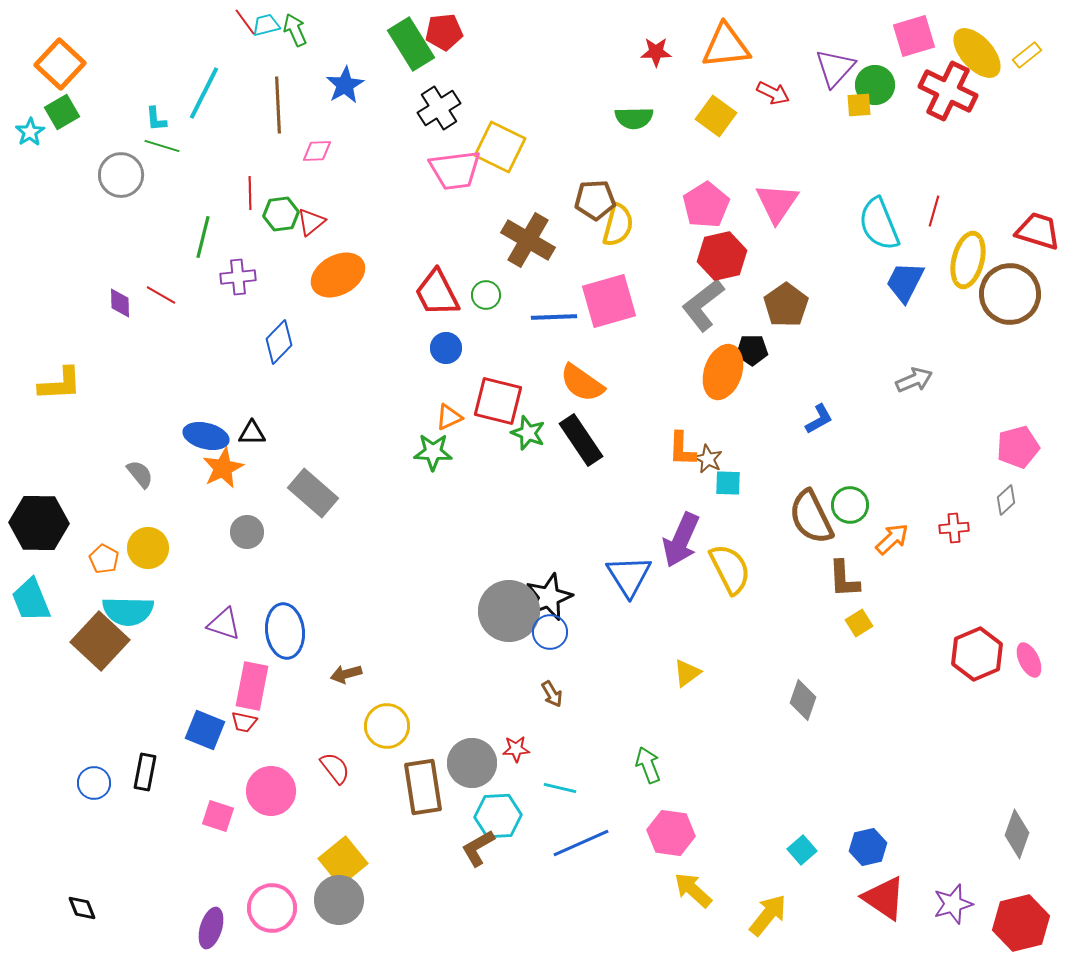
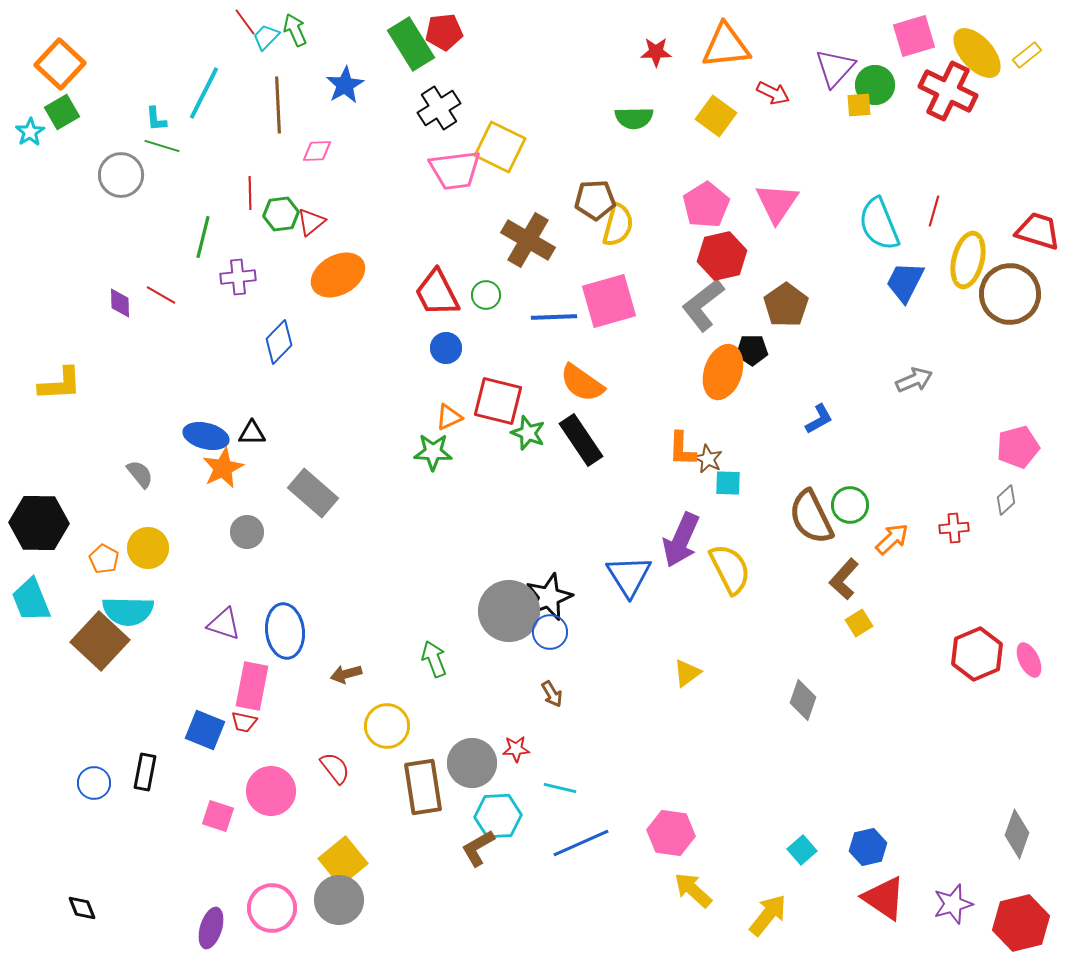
cyan trapezoid at (266, 25): moved 12 px down; rotated 32 degrees counterclockwise
brown L-shape at (844, 579): rotated 45 degrees clockwise
green arrow at (648, 765): moved 214 px left, 106 px up
